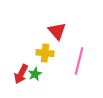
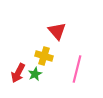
yellow cross: moved 1 px left, 3 px down; rotated 12 degrees clockwise
pink line: moved 2 px left, 8 px down
red arrow: moved 3 px left, 1 px up
